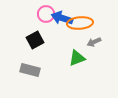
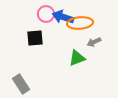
blue arrow: moved 1 px right, 1 px up
black square: moved 2 px up; rotated 24 degrees clockwise
gray rectangle: moved 9 px left, 14 px down; rotated 42 degrees clockwise
